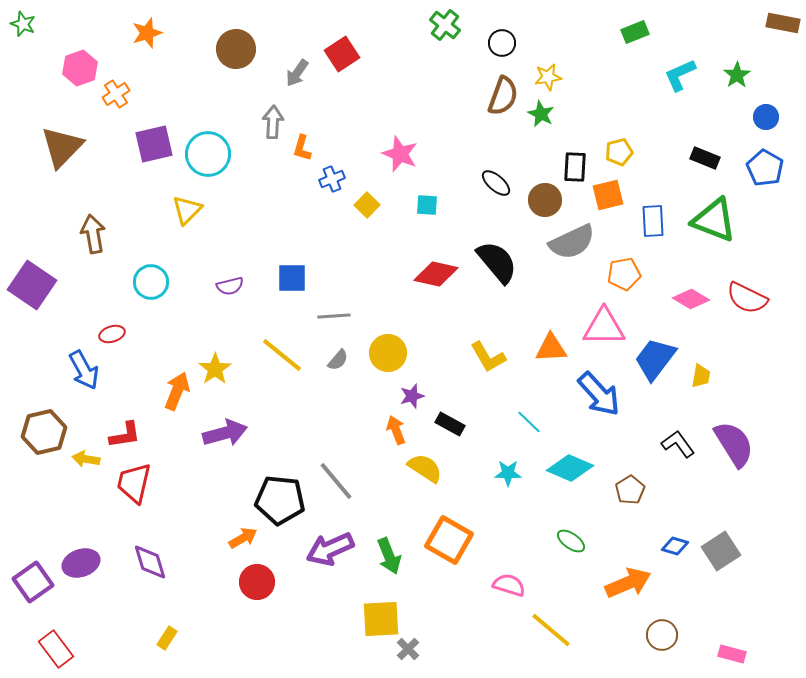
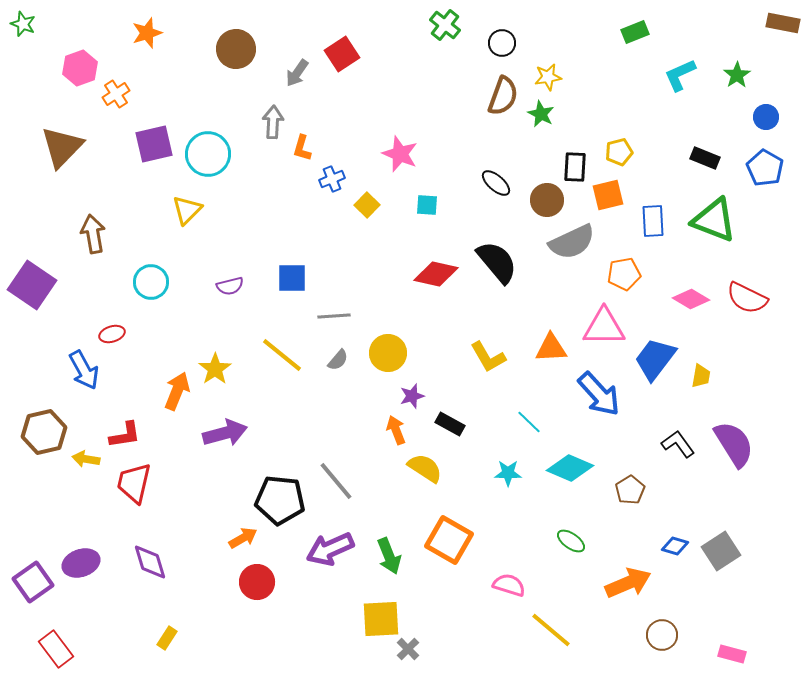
brown circle at (545, 200): moved 2 px right
